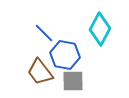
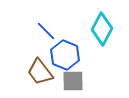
cyan diamond: moved 2 px right
blue line: moved 2 px right, 2 px up
blue hexagon: rotated 12 degrees clockwise
